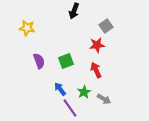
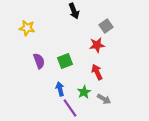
black arrow: rotated 42 degrees counterclockwise
green square: moved 1 px left
red arrow: moved 1 px right, 2 px down
blue arrow: rotated 24 degrees clockwise
